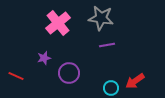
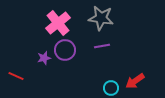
purple line: moved 5 px left, 1 px down
purple circle: moved 4 px left, 23 px up
